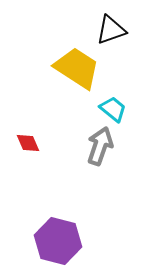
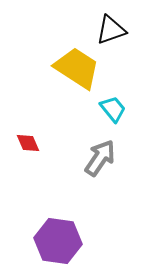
cyan trapezoid: rotated 12 degrees clockwise
gray arrow: moved 12 px down; rotated 15 degrees clockwise
purple hexagon: rotated 6 degrees counterclockwise
